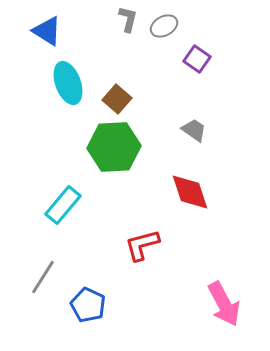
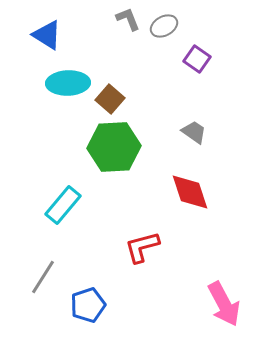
gray L-shape: rotated 36 degrees counterclockwise
blue triangle: moved 4 px down
cyan ellipse: rotated 72 degrees counterclockwise
brown square: moved 7 px left
gray trapezoid: moved 2 px down
red L-shape: moved 2 px down
blue pentagon: rotated 28 degrees clockwise
